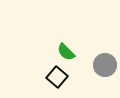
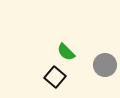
black square: moved 2 px left
